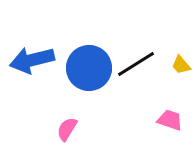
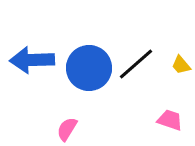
blue arrow: rotated 12 degrees clockwise
black line: rotated 9 degrees counterclockwise
